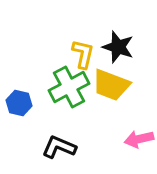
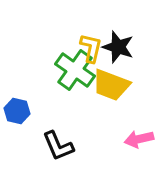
yellow L-shape: moved 8 px right, 6 px up
green cross: moved 6 px right, 17 px up; rotated 27 degrees counterclockwise
blue hexagon: moved 2 px left, 8 px down
black L-shape: moved 1 px left, 1 px up; rotated 136 degrees counterclockwise
